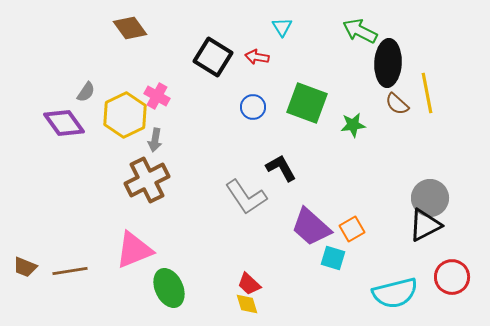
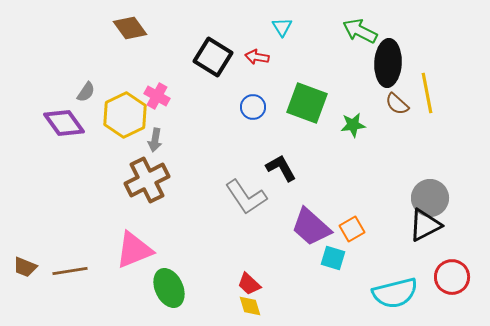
yellow diamond: moved 3 px right, 2 px down
